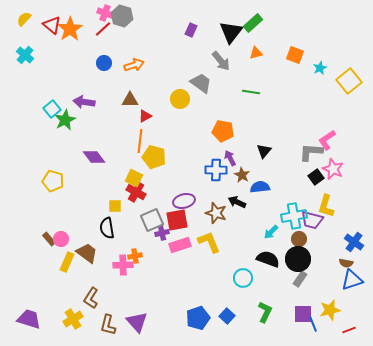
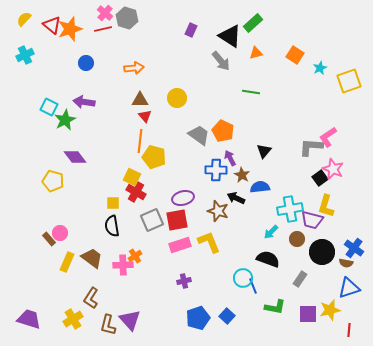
pink cross at (105, 13): rotated 21 degrees clockwise
gray hexagon at (122, 16): moved 5 px right, 2 px down
orange star at (70, 29): rotated 15 degrees clockwise
red line at (103, 29): rotated 30 degrees clockwise
black triangle at (231, 32): moved 1 px left, 4 px down; rotated 35 degrees counterclockwise
cyan cross at (25, 55): rotated 24 degrees clockwise
orange square at (295, 55): rotated 12 degrees clockwise
blue circle at (104, 63): moved 18 px left
orange arrow at (134, 65): moved 3 px down; rotated 12 degrees clockwise
yellow square at (349, 81): rotated 20 degrees clockwise
gray trapezoid at (201, 83): moved 2 px left, 52 px down
yellow circle at (180, 99): moved 3 px left, 1 px up
brown triangle at (130, 100): moved 10 px right
cyan square at (52, 109): moved 3 px left, 2 px up; rotated 24 degrees counterclockwise
red triangle at (145, 116): rotated 40 degrees counterclockwise
orange pentagon at (223, 131): rotated 15 degrees clockwise
pink L-shape at (327, 140): moved 1 px right, 3 px up
gray L-shape at (311, 152): moved 5 px up
purple diamond at (94, 157): moved 19 px left
black square at (316, 177): moved 4 px right, 1 px down
yellow square at (134, 178): moved 2 px left, 1 px up
purple ellipse at (184, 201): moved 1 px left, 3 px up
black arrow at (237, 202): moved 1 px left, 4 px up
yellow square at (115, 206): moved 2 px left, 3 px up
brown star at (216, 213): moved 2 px right, 2 px up
cyan cross at (294, 216): moved 4 px left, 7 px up
black semicircle at (107, 228): moved 5 px right, 2 px up
purple cross at (162, 233): moved 22 px right, 48 px down
pink circle at (61, 239): moved 1 px left, 6 px up
brown circle at (299, 239): moved 2 px left
blue cross at (354, 242): moved 6 px down
brown trapezoid at (87, 253): moved 5 px right, 5 px down
orange cross at (135, 256): rotated 24 degrees counterclockwise
black circle at (298, 259): moved 24 px right, 7 px up
blue triangle at (352, 280): moved 3 px left, 8 px down
green L-shape at (265, 312): moved 10 px right, 5 px up; rotated 75 degrees clockwise
purple square at (303, 314): moved 5 px right
purple triangle at (137, 322): moved 7 px left, 2 px up
blue line at (313, 324): moved 60 px left, 38 px up
red line at (349, 330): rotated 64 degrees counterclockwise
